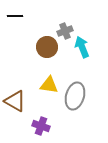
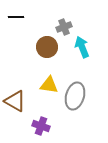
black line: moved 1 px right, 1 px down
gray cross: moved 1 px left, 4 px up
